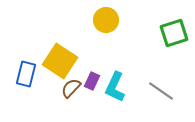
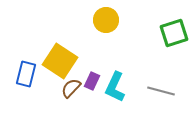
gray line: rotated 20 degrees counterclockwise
